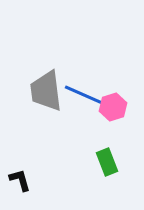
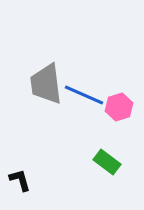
gray trapezoid: moved 7 px up
pink hexagon: moved 6 px right
green rectangle: rotated 32 degrees counterclockwise
